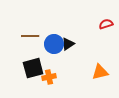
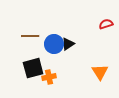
orange triangle: rotated 48 degrees counterclockwise
